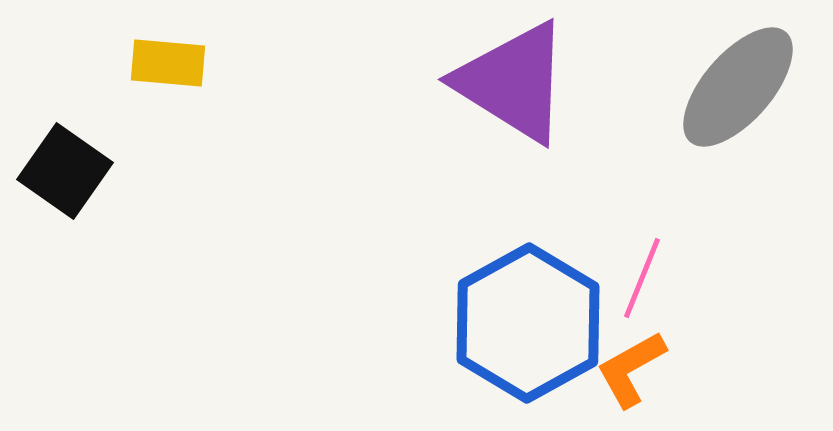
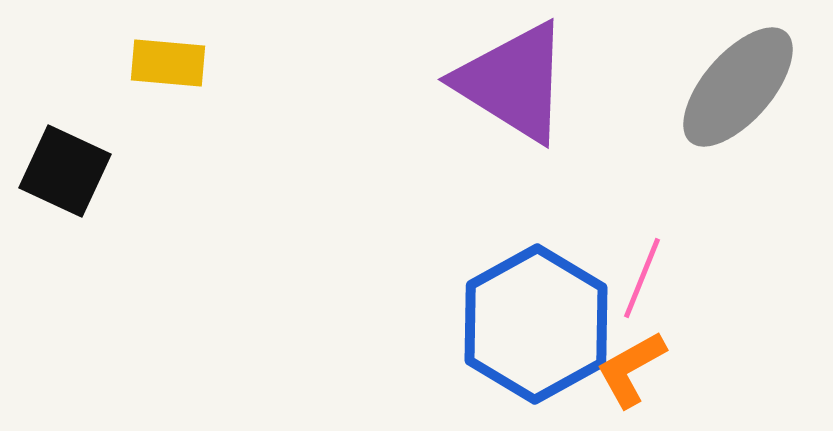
black square: rotated 10 degrees counterclockwise
blue hexagon: moved 8 px right, 1 px down
